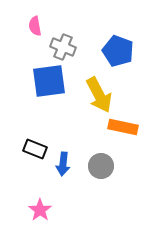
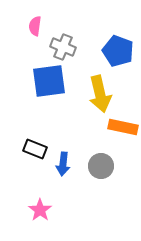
pink semicircle: rotated 18 degrees clockwise
yellow arrow: moved 1 px right, 1 px up; rotated 15 degrees clockwise
